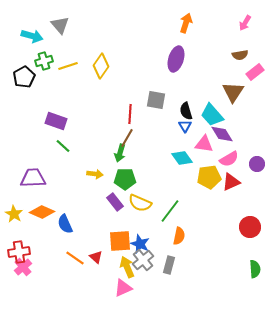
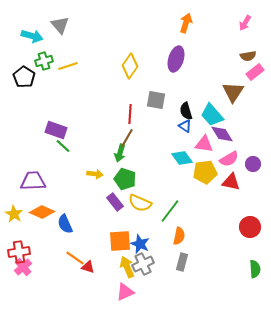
brown semicircle at (240, 55): moved 8 px right, 1 px down
yellow diamond at (101, 66): moved 29 px right
black pentagon at (24, 77): rotated 10 degrees counterclockwise
purple rectangle at (56, 121): moved 9 px down
blue triangle at (185, 126): rotated 24 degrees counterclockwise
purple circle at (257, 164): moved 4 px left
yellow pentagon at (209, 177): moved 4 px left, 5 px up
purple trapezoid at (33, 178): moved 3 px down
green pentagon at (125, 179): rotated 20 degrees clockwise
red triangle at (231, 182): rotated 36 degrees clockwise
red triangle at (96, 257): moved 8 px left, 10 px down; rotated 24 degrees counterclockwise
gray cross at (143, 260): moved 4 px down; rotated 15 degrees clockwise
gray rectangle at (169, 265): moved 13 px right, 3 px up
pink triangle at (123, 288): moved 2 px right, 4 px down
